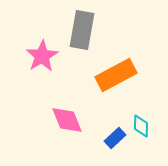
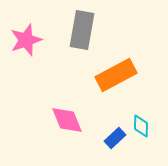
pink star: moved 16 px left, 16 px up; rotated 12 degrees clockwise
